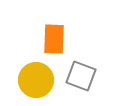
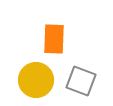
gray square: moved 5 px down
